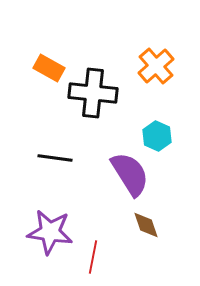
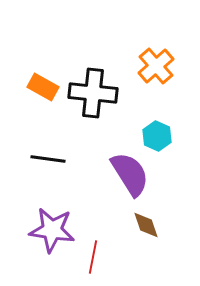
orange rectangle: moved 6 px left, 19 px down
black line: moved 7 px left, 1 px down
purple star: moved 2 px right, 2 px up
